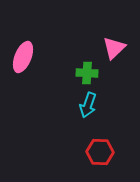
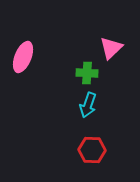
pink triangle: moved 3 px left
red hexagon: moved 8 px left, 2 px up
